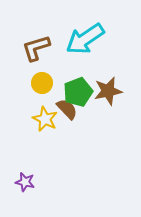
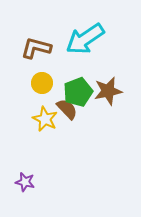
brown L-shape: rotated 32 degrees clockwise
